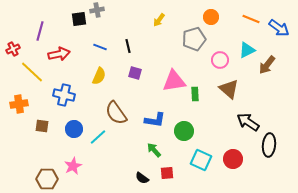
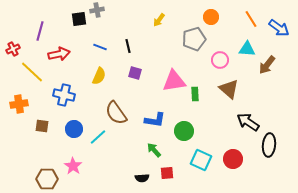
orange line: rotated 36 degrees clockwise
cyan triangle: moved 1 px up; rotated 30 degrees clockwise
pink star: rotated 12 degrees counterclockwise
black semicircle: rotated 40 degrees counterclockwise
